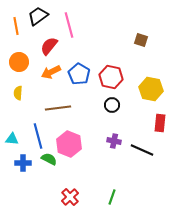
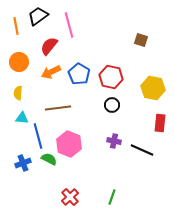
yellow hexagon: moved 2 px right, 1 px up
cyan triangle: moved 10 px right, 21 px up
blue cross: rotated 21 degrees counterclockwise
